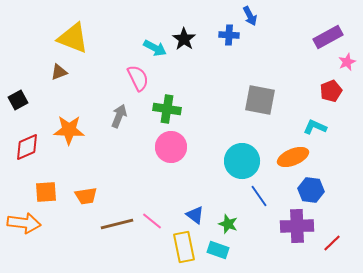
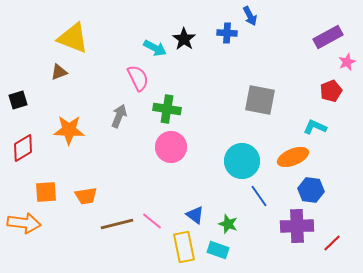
blue cross: moved 2 px left, 2 px up
black square: rotated 12 degrees clockwise
red diamond: moved 4 px left, 1 px down; rotated 8 degrees counterclockwise
